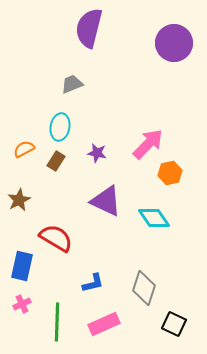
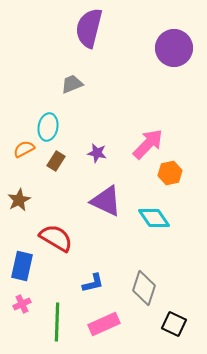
purple circle: moved 5 px down
cyan ellipse: moved 12 px left
